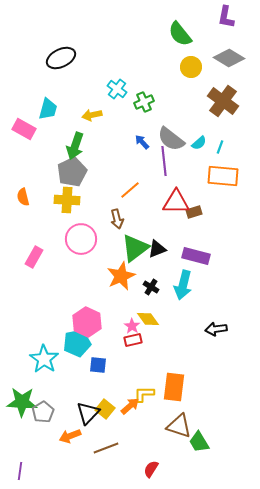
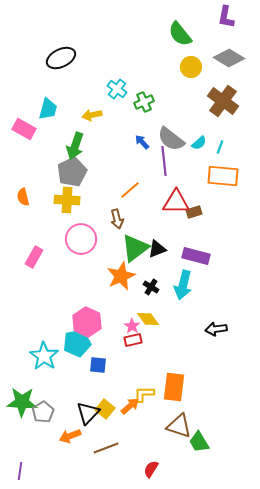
cyan star at (44, 359): moved 3 px up
